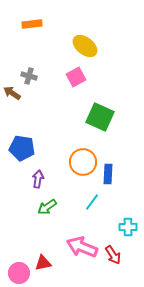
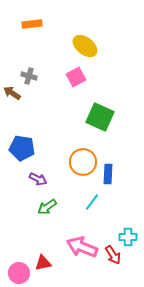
purple arrow: rotated 108 degrees clockwise
cyan cross: moved 10 px down
